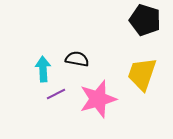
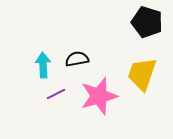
black pentagon: moved 2 px right, 2 px down
black semicircle: rotated 20 degrees counterclockwise
cyan arrow: moved 4 px up
pink star: moved 1 px right, 3 px up
